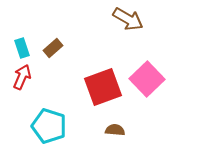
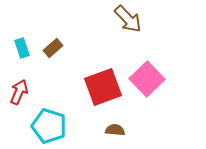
brown arrow: rotated 16 degrees clockwise
red arrow: moved 3 px left, 15 px down
